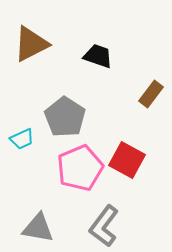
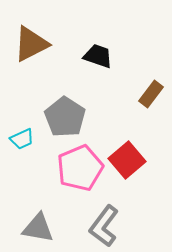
red square: rotated 21 degrees clockwise
